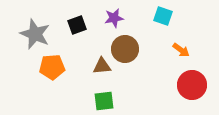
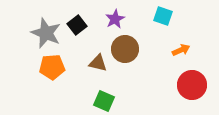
purple star: moved 1 px right, 1 px down; rotated 18 degrees counterclockwise
black square: rotated 18 degrees counterclockwise
gray star: moved 11 px right, 1 px up
orange arrow: rotated 60 degrees counterclockwise
brown triangle: moved 4 px left, 3 px up; rotated 18 degrees clockwise
green square: rotated 30 degrees clockwise
